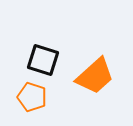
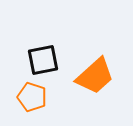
black square: rotated 28 degrees counterclockwise
